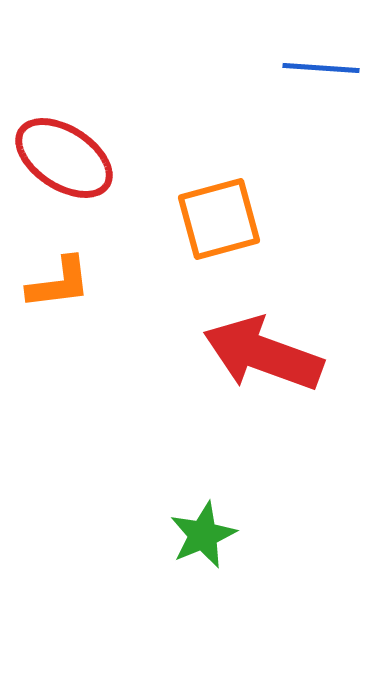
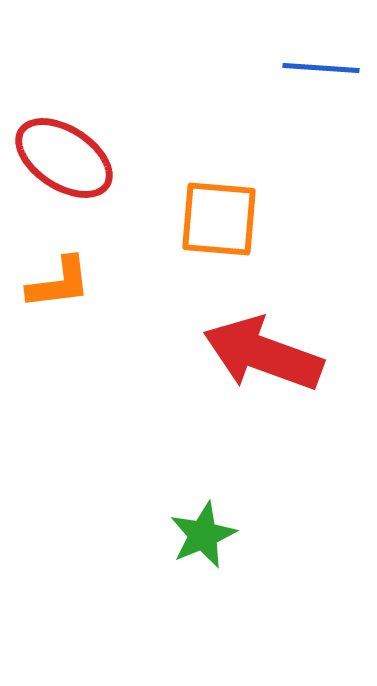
orange square: rotated 20 degrees clockwise
